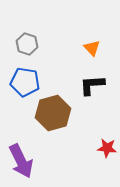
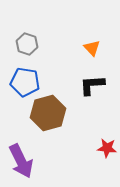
brown hexagon: moved 5 px left
